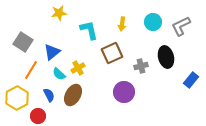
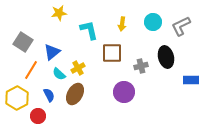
brown square: rotated 25 degrees clockwise
blue rectangle: rotated 49 degrees clockwise
brown ellipse: moved 2 px right, 1 px up
